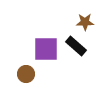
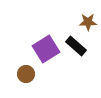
brown star: moved 3 px right
purple square: rotated 32 degrees counterclockwise
